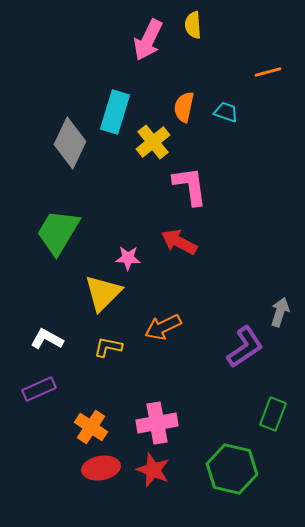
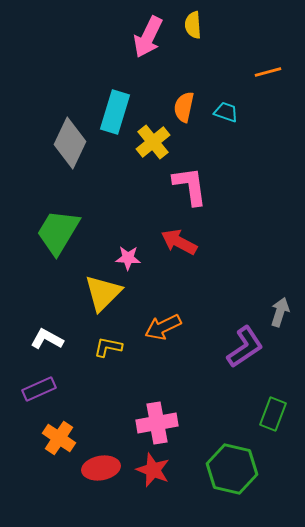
pink arrow: moved 3 px up
orange cross: moved 32 px left, 11 px down
